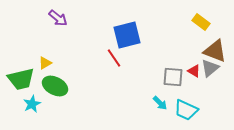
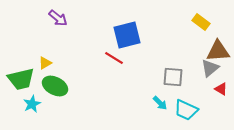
brown triangle: moved 3 px right; rotated 25 degrees counterclockwise
red line: rotated 24 degrees counterclockwise
red triangle: moved 27 px right, 18 px down
